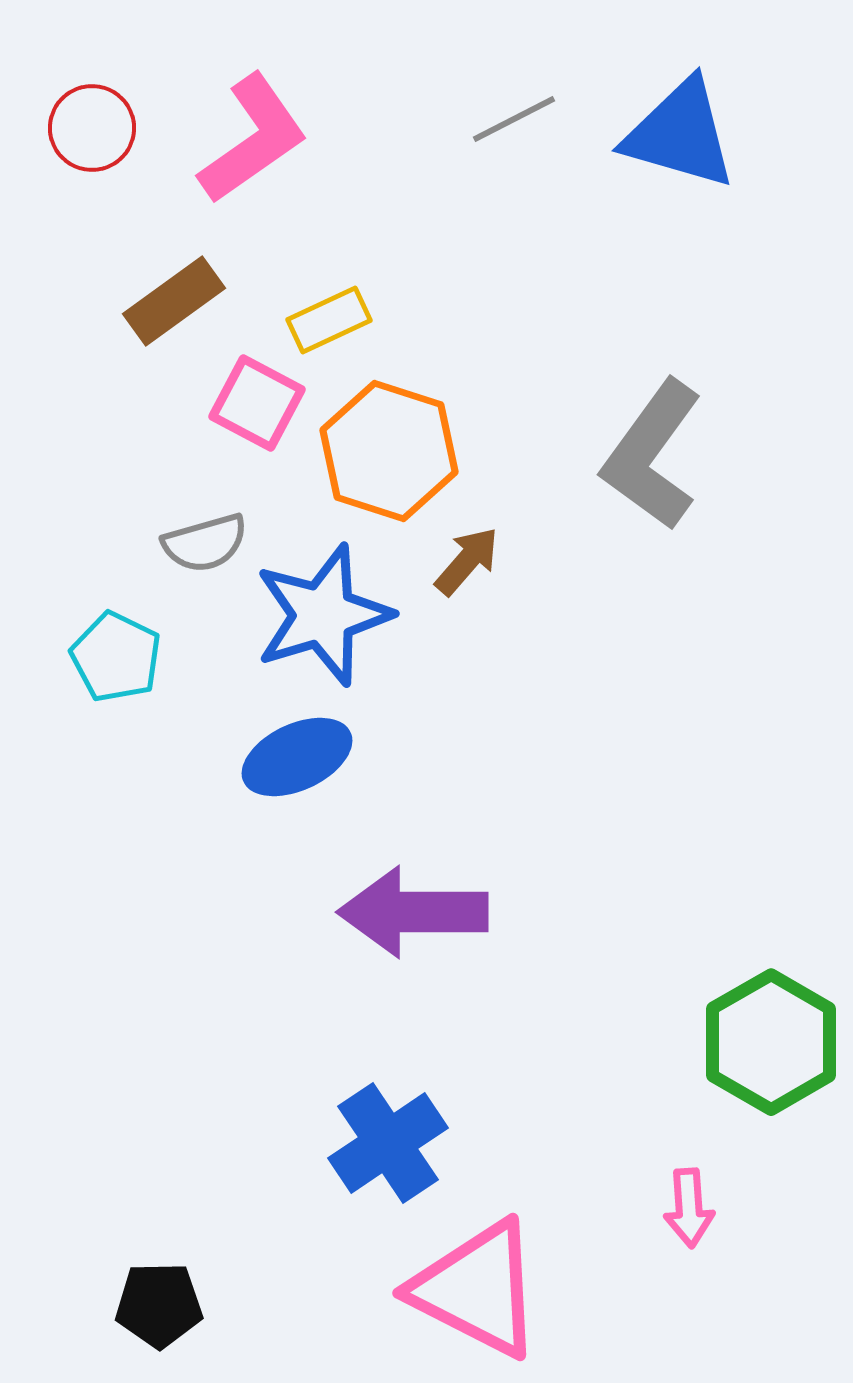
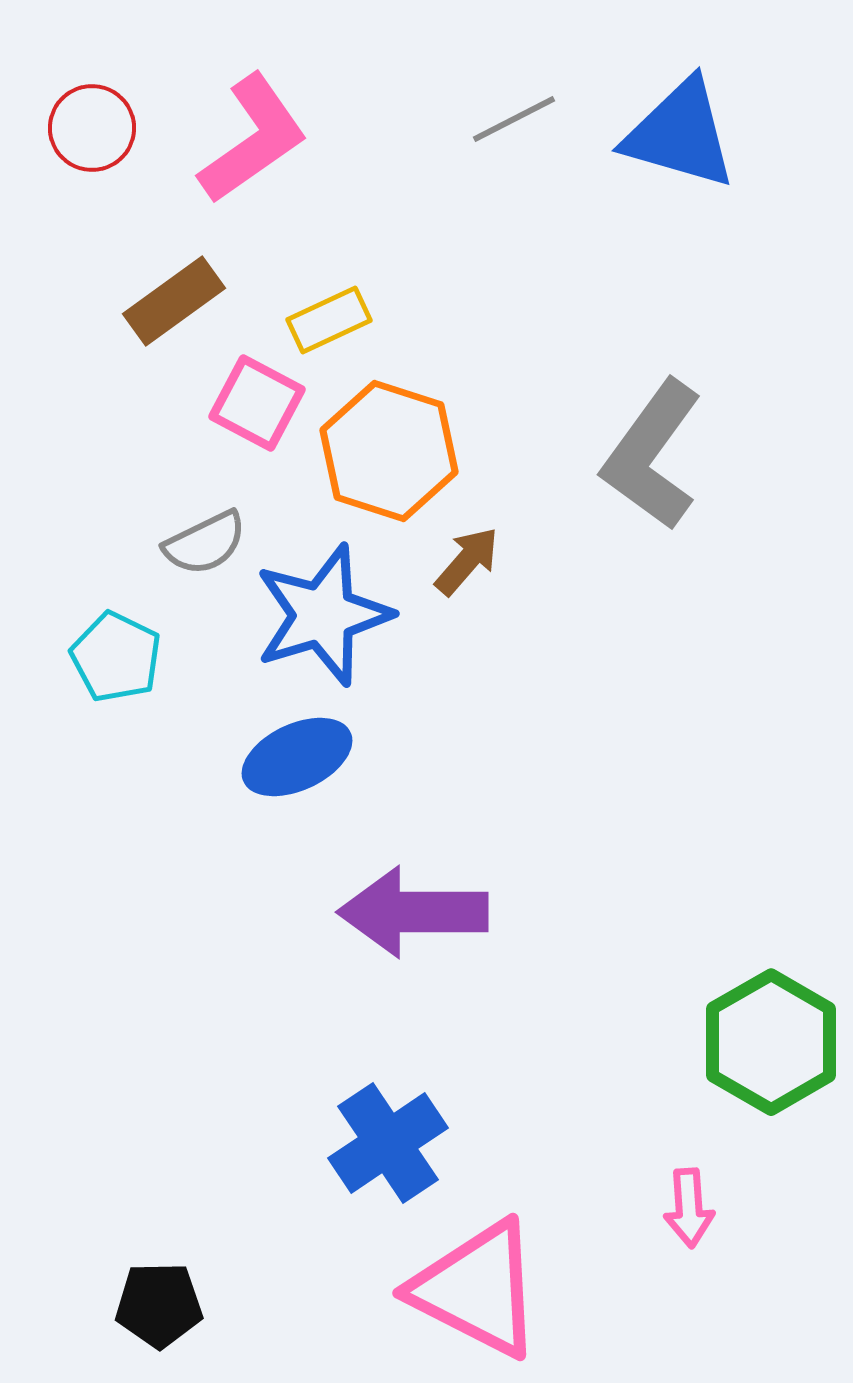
gray semicircle: rotated 10 degrees counterclockwise
